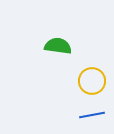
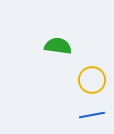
yellow circle: moved 1 px up
